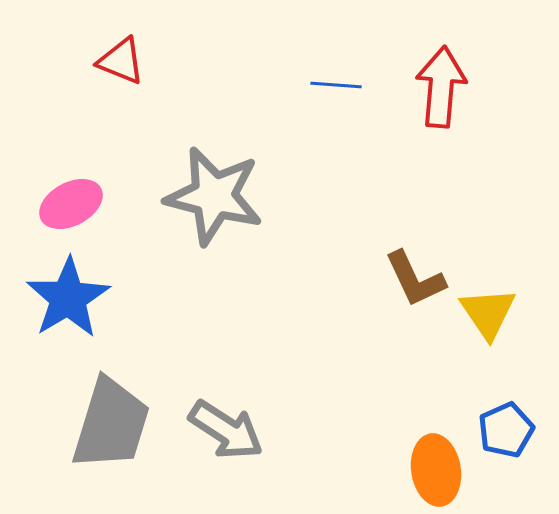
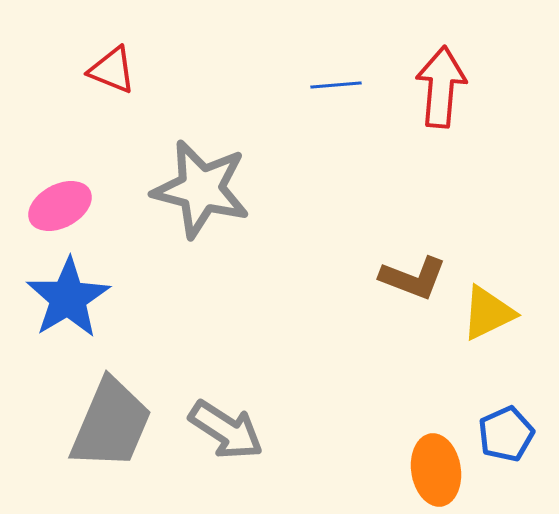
red triangle: moved 9 px left, 9 px down
blue line: rotated 9 degrees counterclockwise
gray star: moved 13 px left, 7 px up
pink ellipse: moved 11 px left, 2 px down
brown L-shape: moved 2 px left, 1 px up; rotated 44 degrees counterclockwise
yellow triangle: rotated 38 degrees clockwise
gray trapezoid: rotated 6 degrees clockwise
blue pentagon: moved 4 px down
